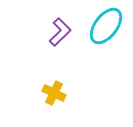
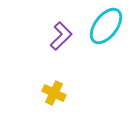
purple L-shape: moved 1 px right, 4 px down
